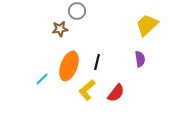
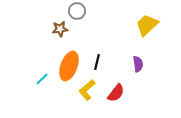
purple semicircle: moved 2 px left, 5 px down
